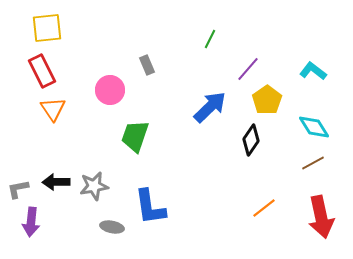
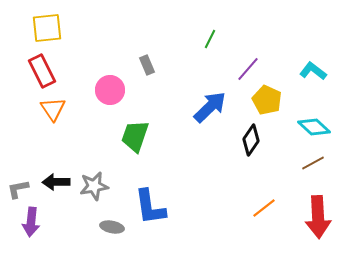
yellow pentagon: rotated 12 degrees counterclockwise
cyan diamond: rotated 16 degrees counterclockwise
red arrow: moved 3 px left; rotated 9 degrees clockwise
